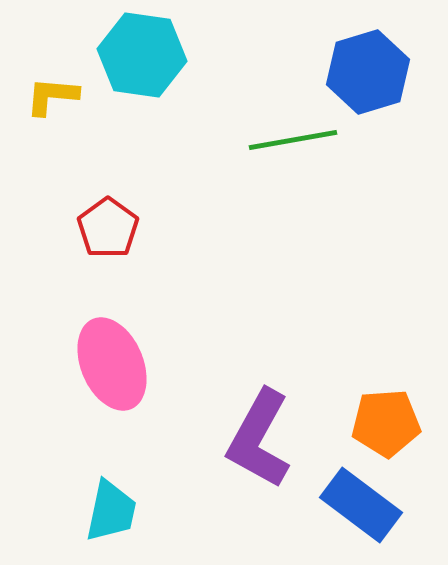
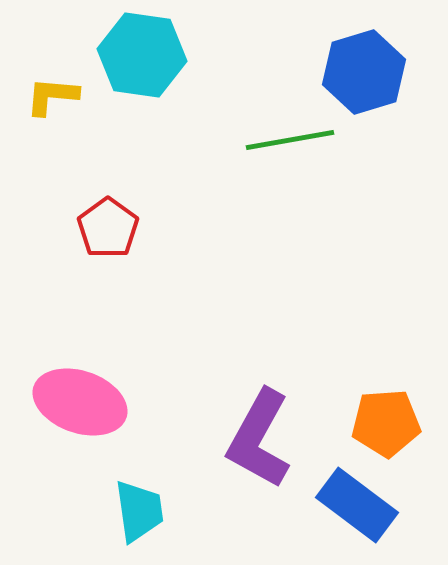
blue hexagon: moved 4 px left
green line: moved 3 px left
pink ellipse: moved 32 px left, 38 px down; rotated 48 degrees counterclockwise
blue rectangle: moved 4 px left
cyan trapezoid: moved 28 px right; rotated 20 degrees counterclockwise
